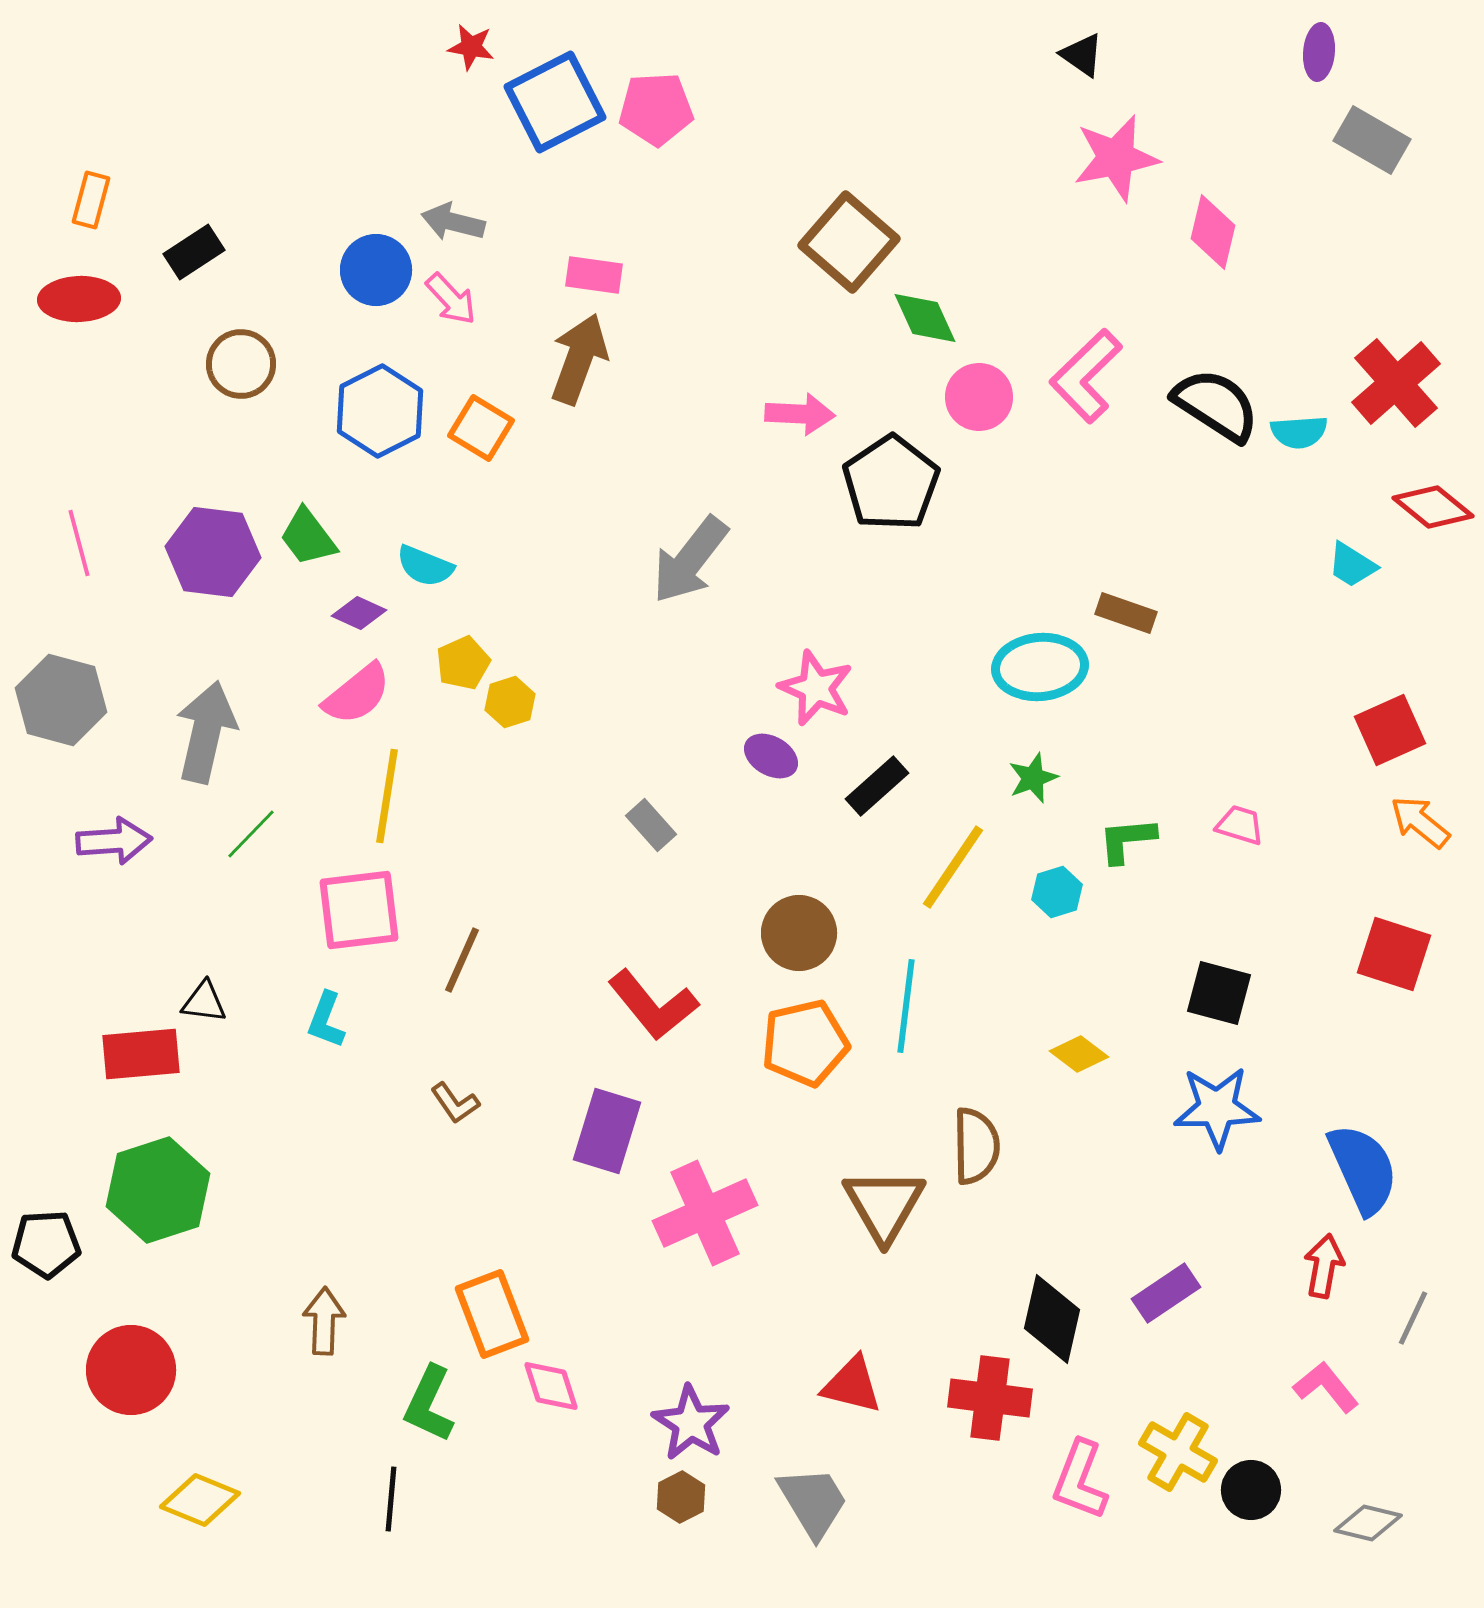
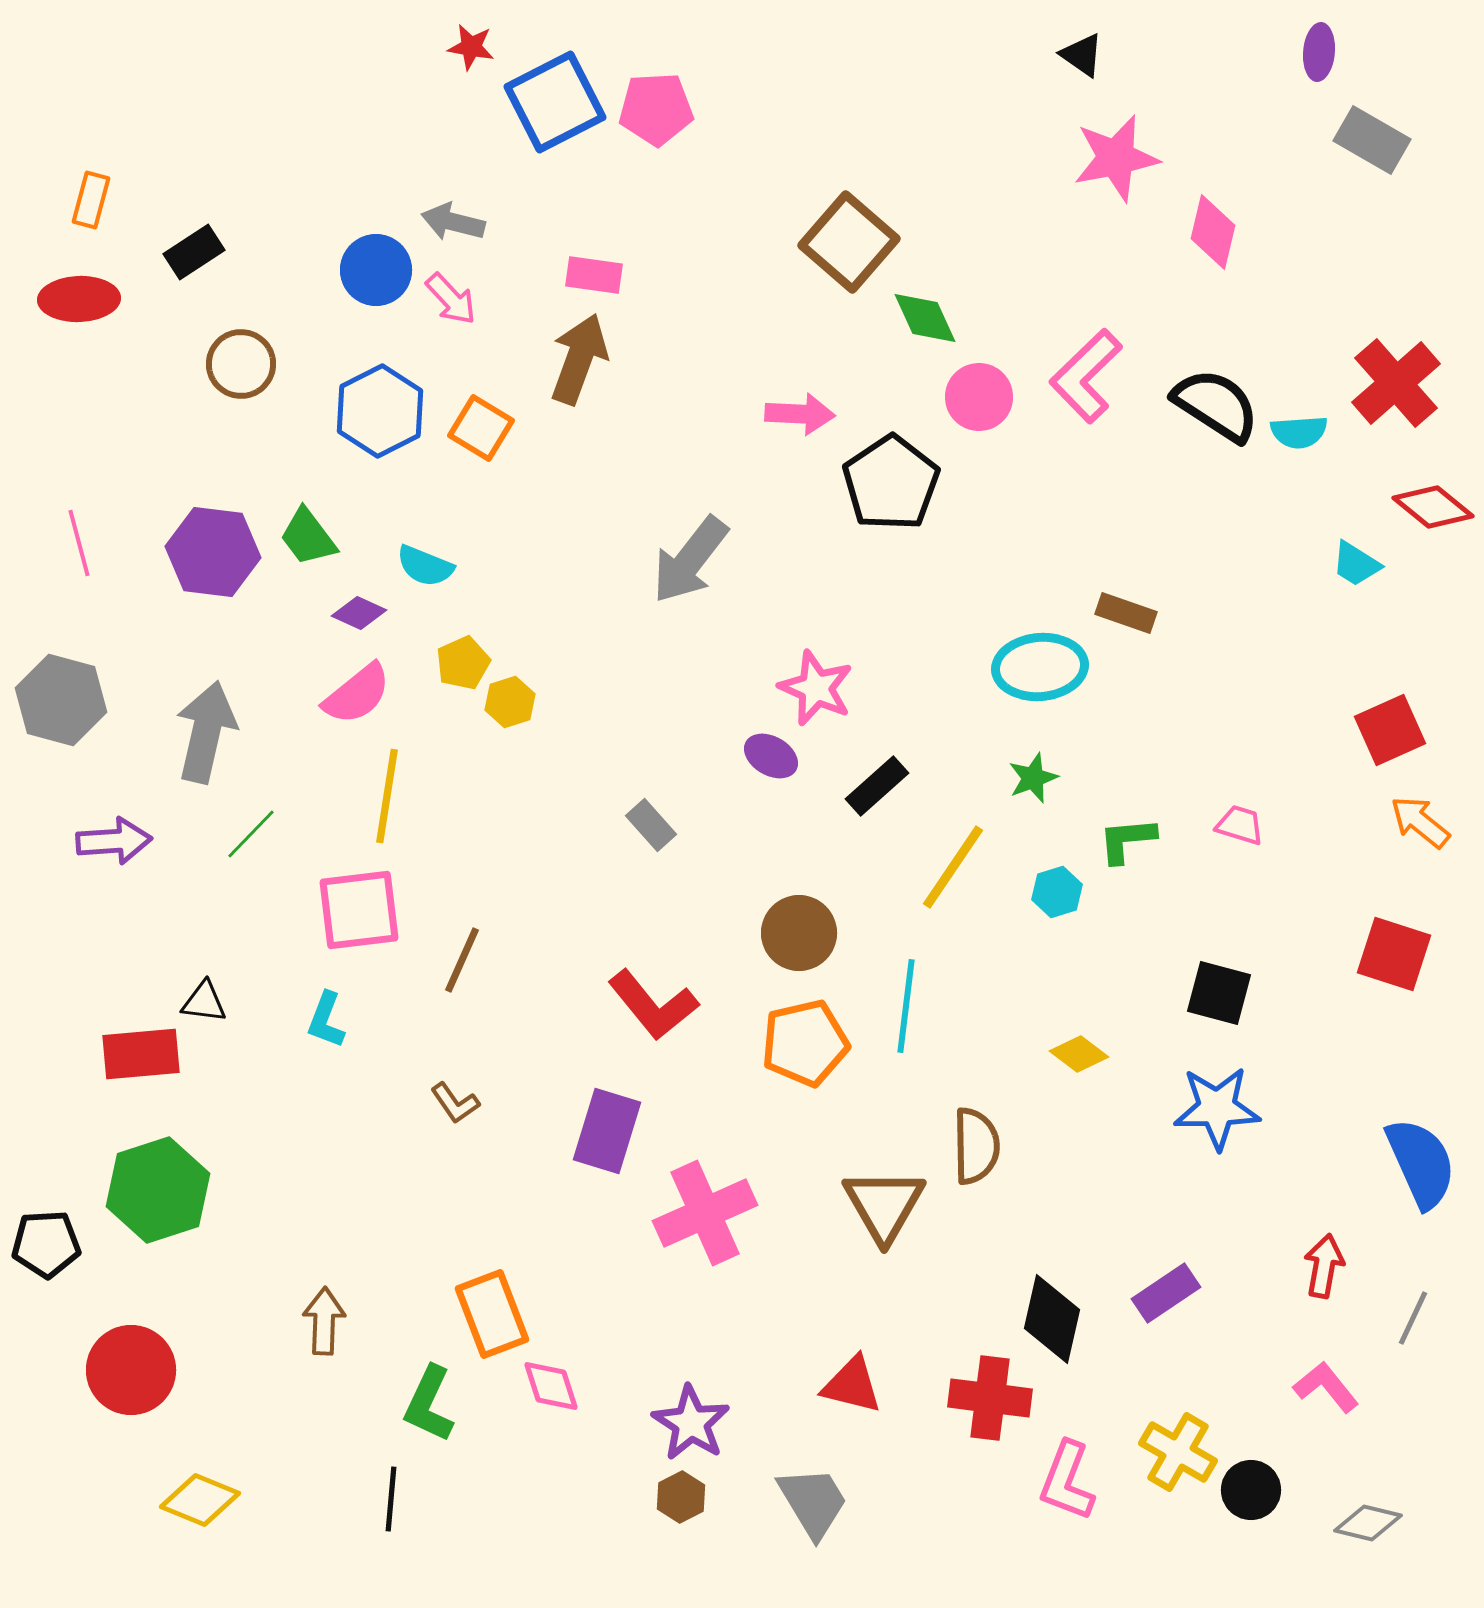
cyan trapezoid at (1352, 565): moved 4 px right, 1 px up
blue semicircle at (1363, 1169): moved 58 px right, 6 px up
pink L-shape at (1080, 1480): moved 13 px left, 1 px down
